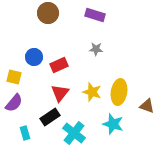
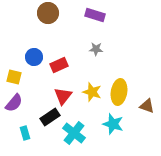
red triangle: moved 3 px right, 3 px down
